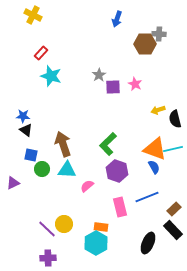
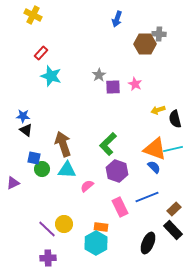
blue square: moved 3 px right, 3 px down
blue semicircle: rotated 16 degrees counterclockwise
pink rectangle: rotated 12 degrees counterclockwise
